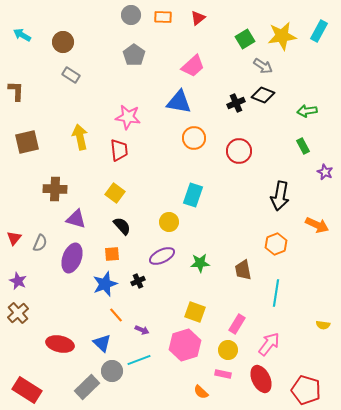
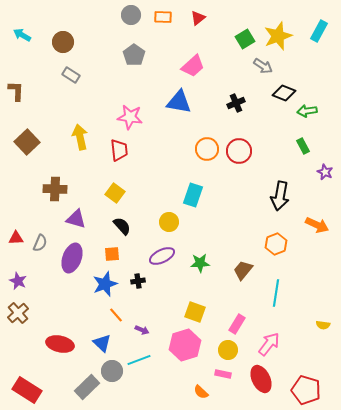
yellow star at (282, 36): moved 4 px left; rotated 12 degrees counterclockwise
black diamond at (263, 95): moved 21 px right, 2 px up
pink star at (128, 117): moved 2 px right
orange circle at (194, 138): moved 13 px right, 11 px down
brown square at (27, 142): rotated 30 degrees counterclockwise
red triangle at (14, 238): moved 2 px right; rotated 49 degrees clockwise
brown trapezoid at (243, 270): rotated 50 degrees clockwise
black cross at (138, 281): rotated 16 degrees clockwise
